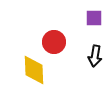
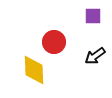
purple square: moved 1 px left, 2 px up
black arrow: rotated 45 degrees clockwise
